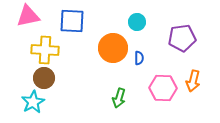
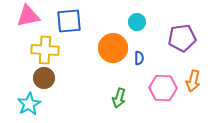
blue square: moved 3 px left; rotated 8 degrees counterclockwise
cyan star: moved 4 px left, 2 px down
